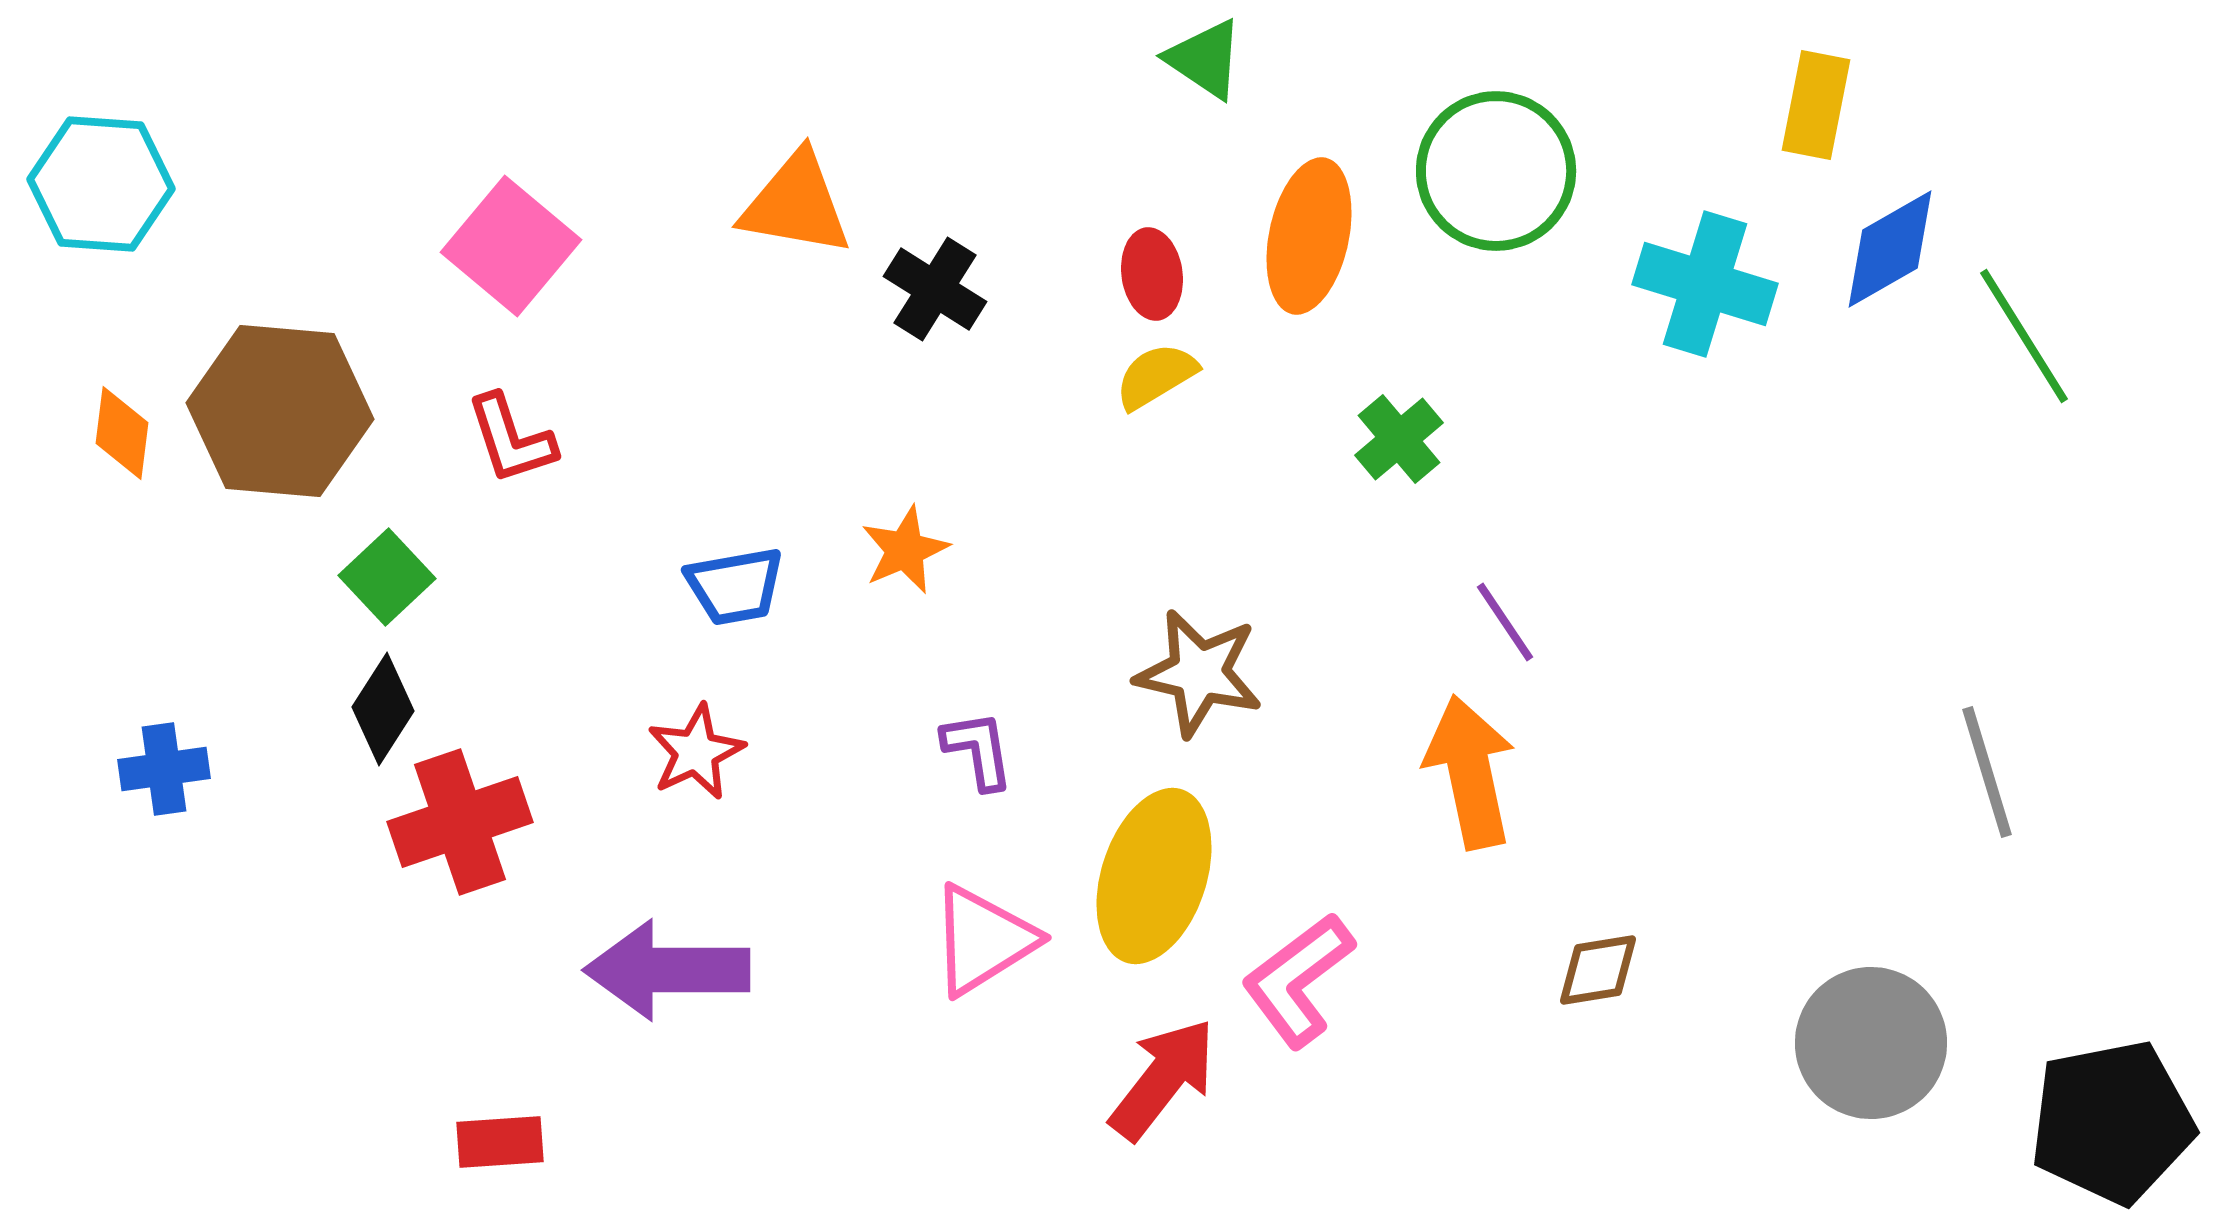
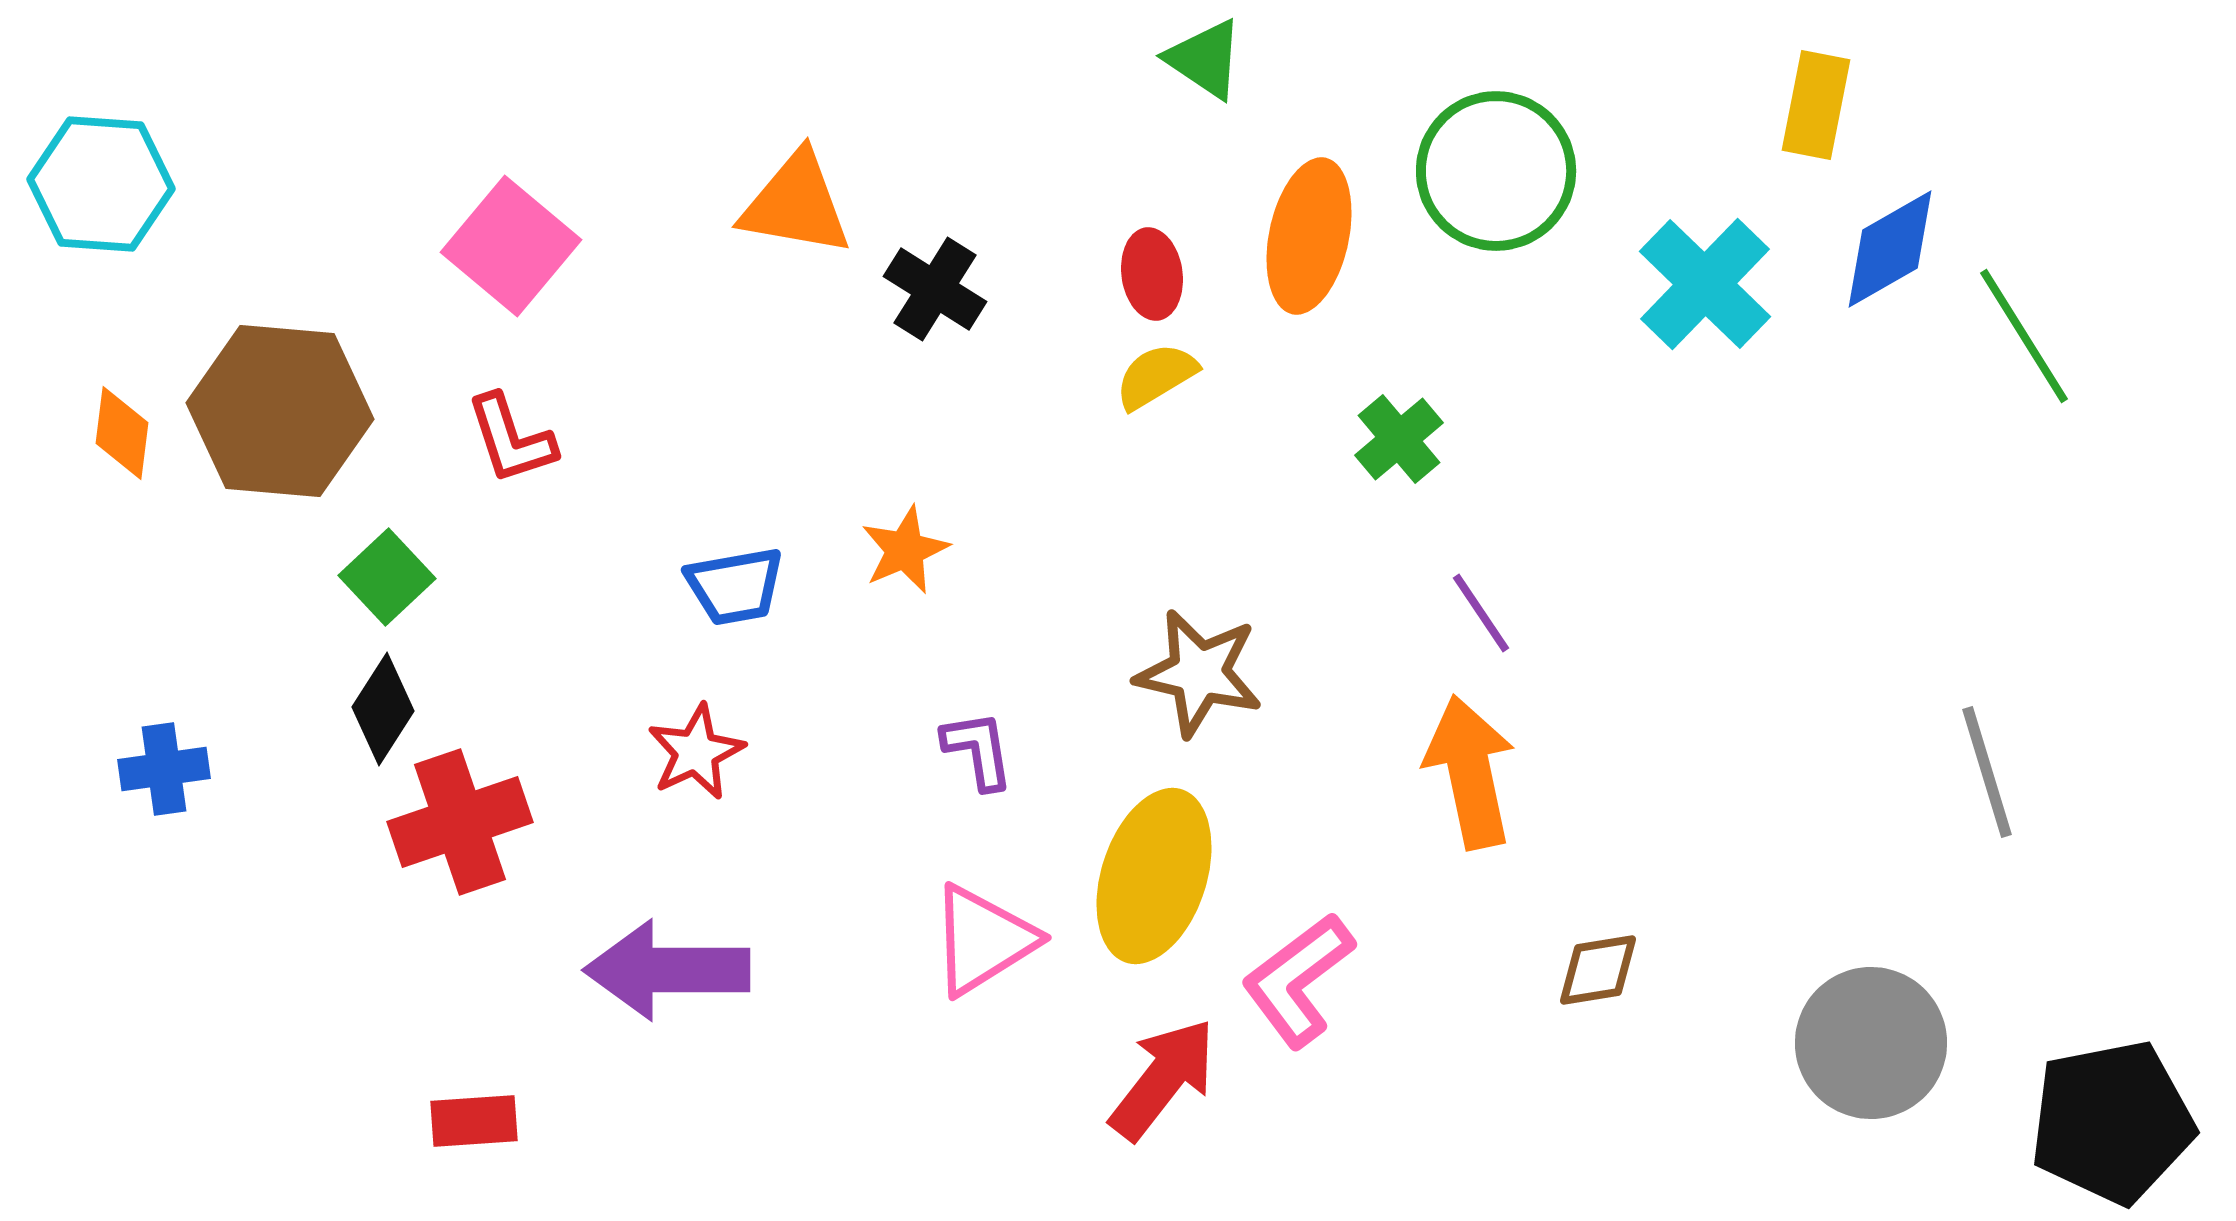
cyan cross: rotated 27 degrees clockwise
purple line: moved 24 px left, 9 px up
red rectangle: moved 26 px left, 21 px up
